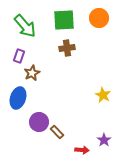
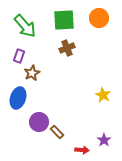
brown cross: rotated 14 degrees counterclockwise
